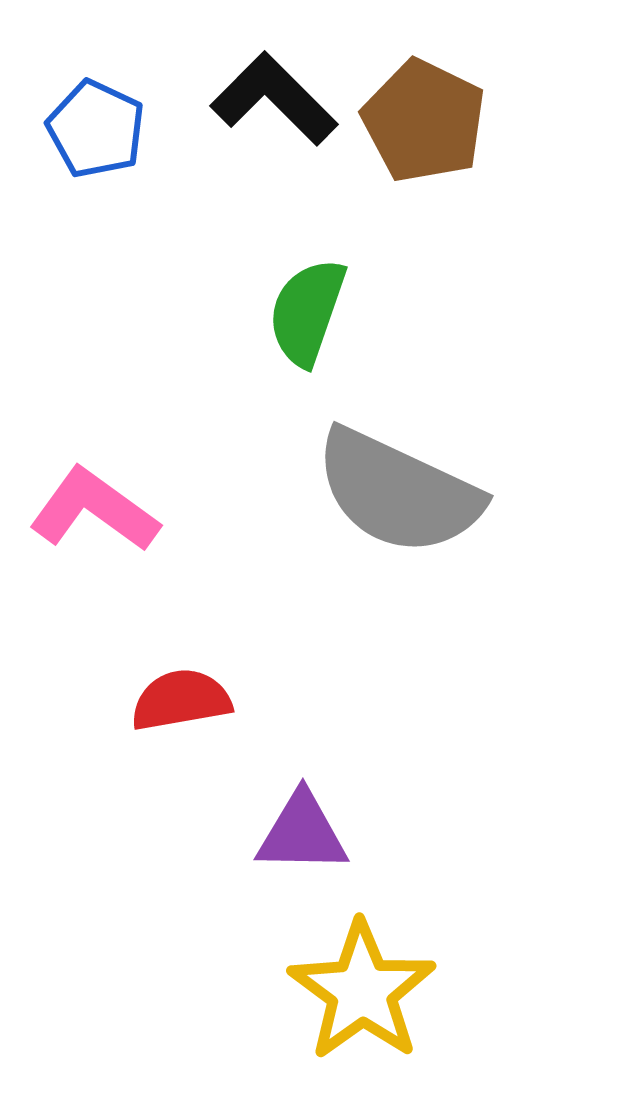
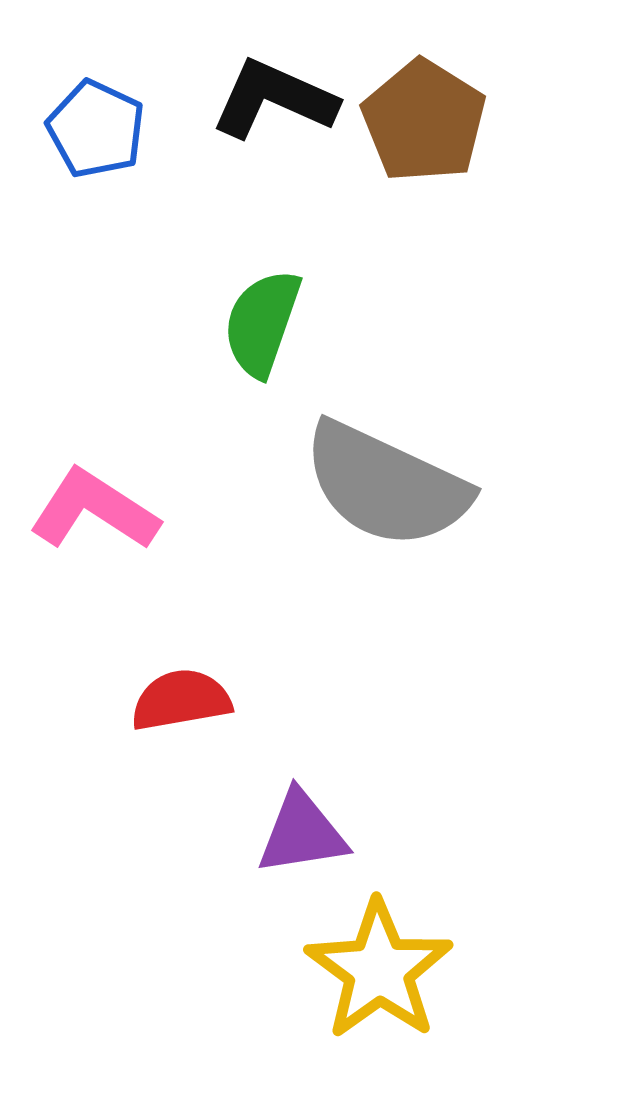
black L-shape: rotated 21 degrees counterclockwise
brown pentagon: rotated 6 degrees clockwise
green semicircle: moved 45 px left, 11 px down
gray semicircle: moved 12 px left, 7 px up
pink L-shape: rotated 3 degrees counterclockwise
purple triangle: rotated 10 degrees counterclockwise
yellow star: moved 17 px right, 21 px up
